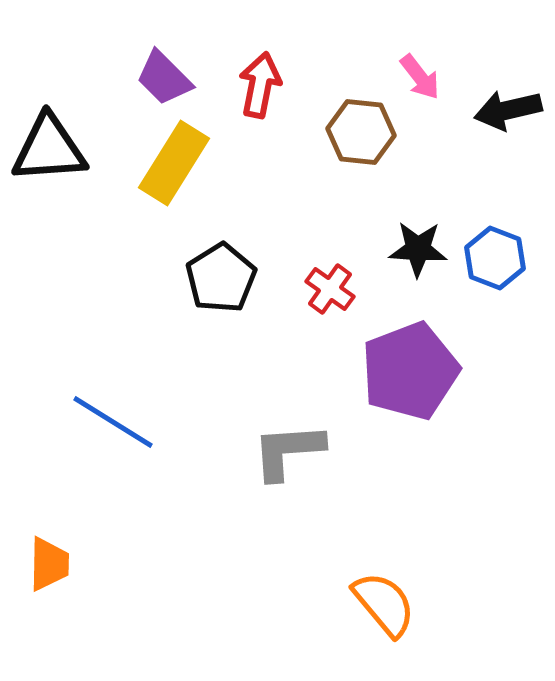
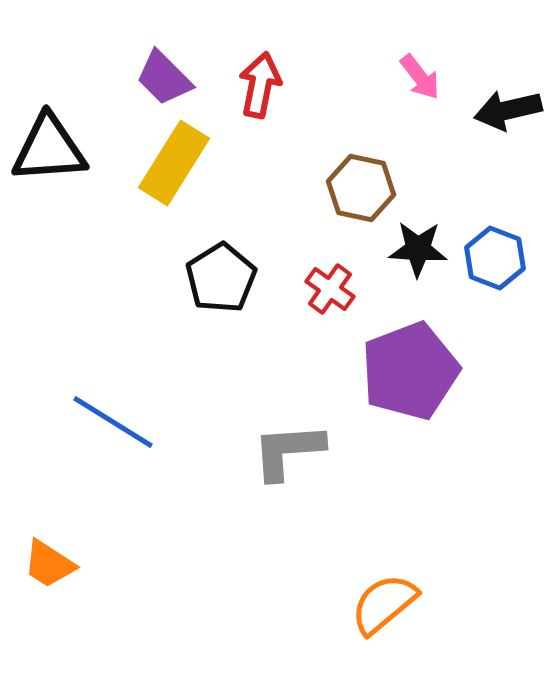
brown hexagon: moved 56 px down; rotated 6 degrees clockwise
orange trapezoid: rotated 122 degrees clockwise
orange semicircle: rotated 90 degrees counterclockwise
